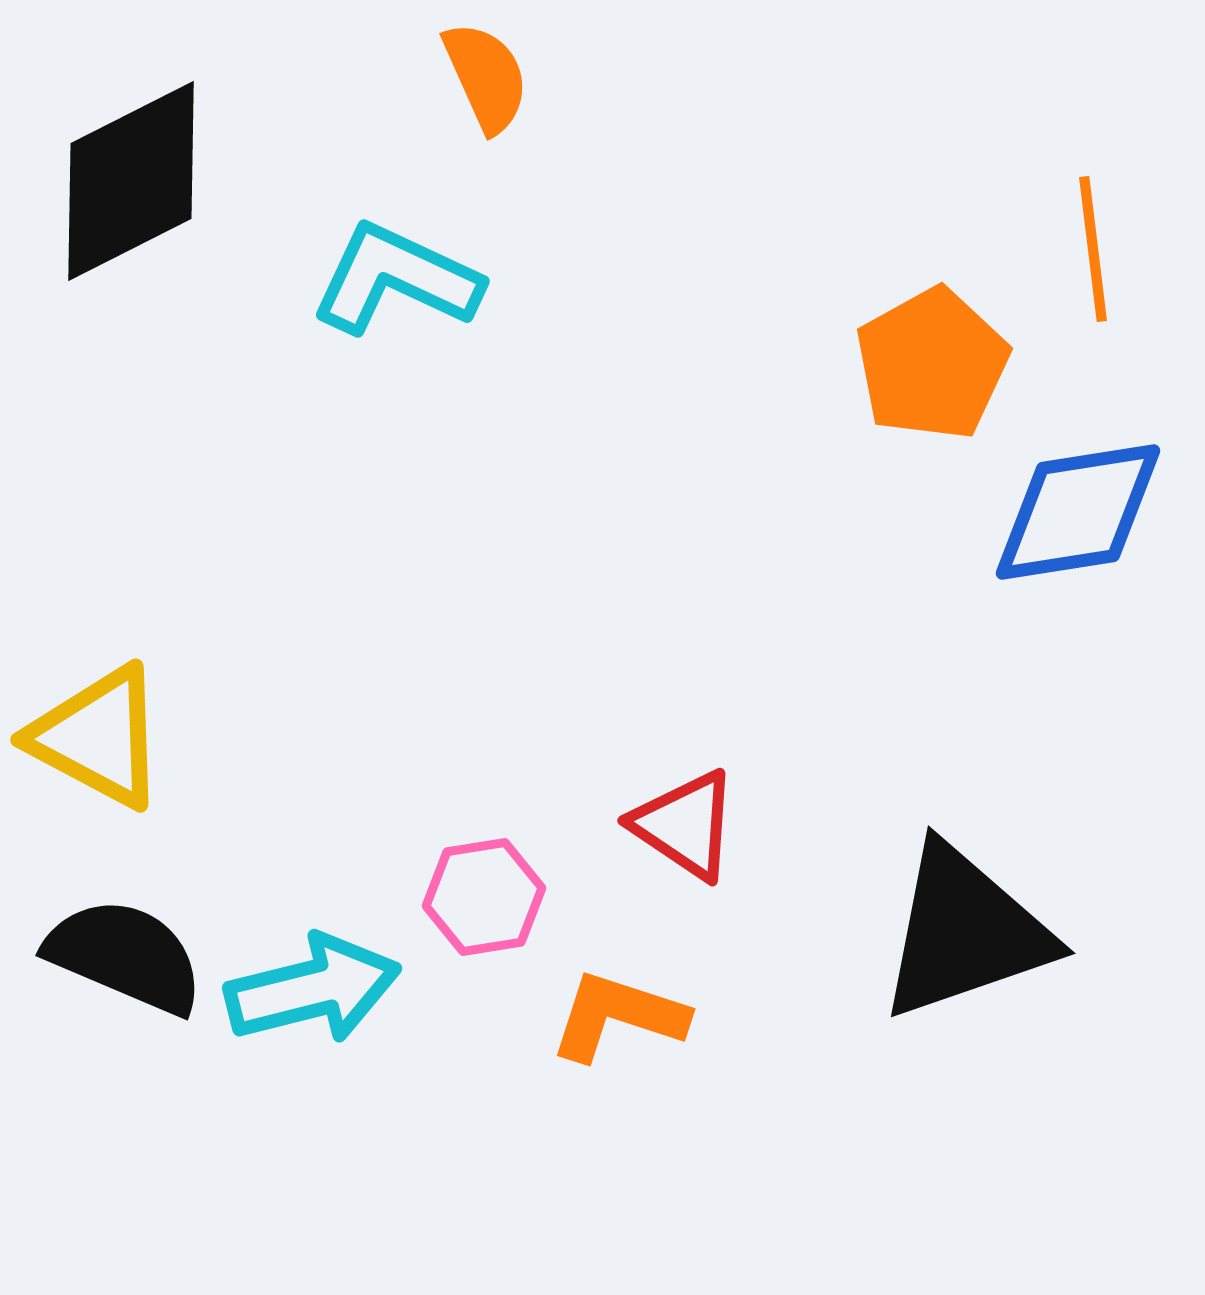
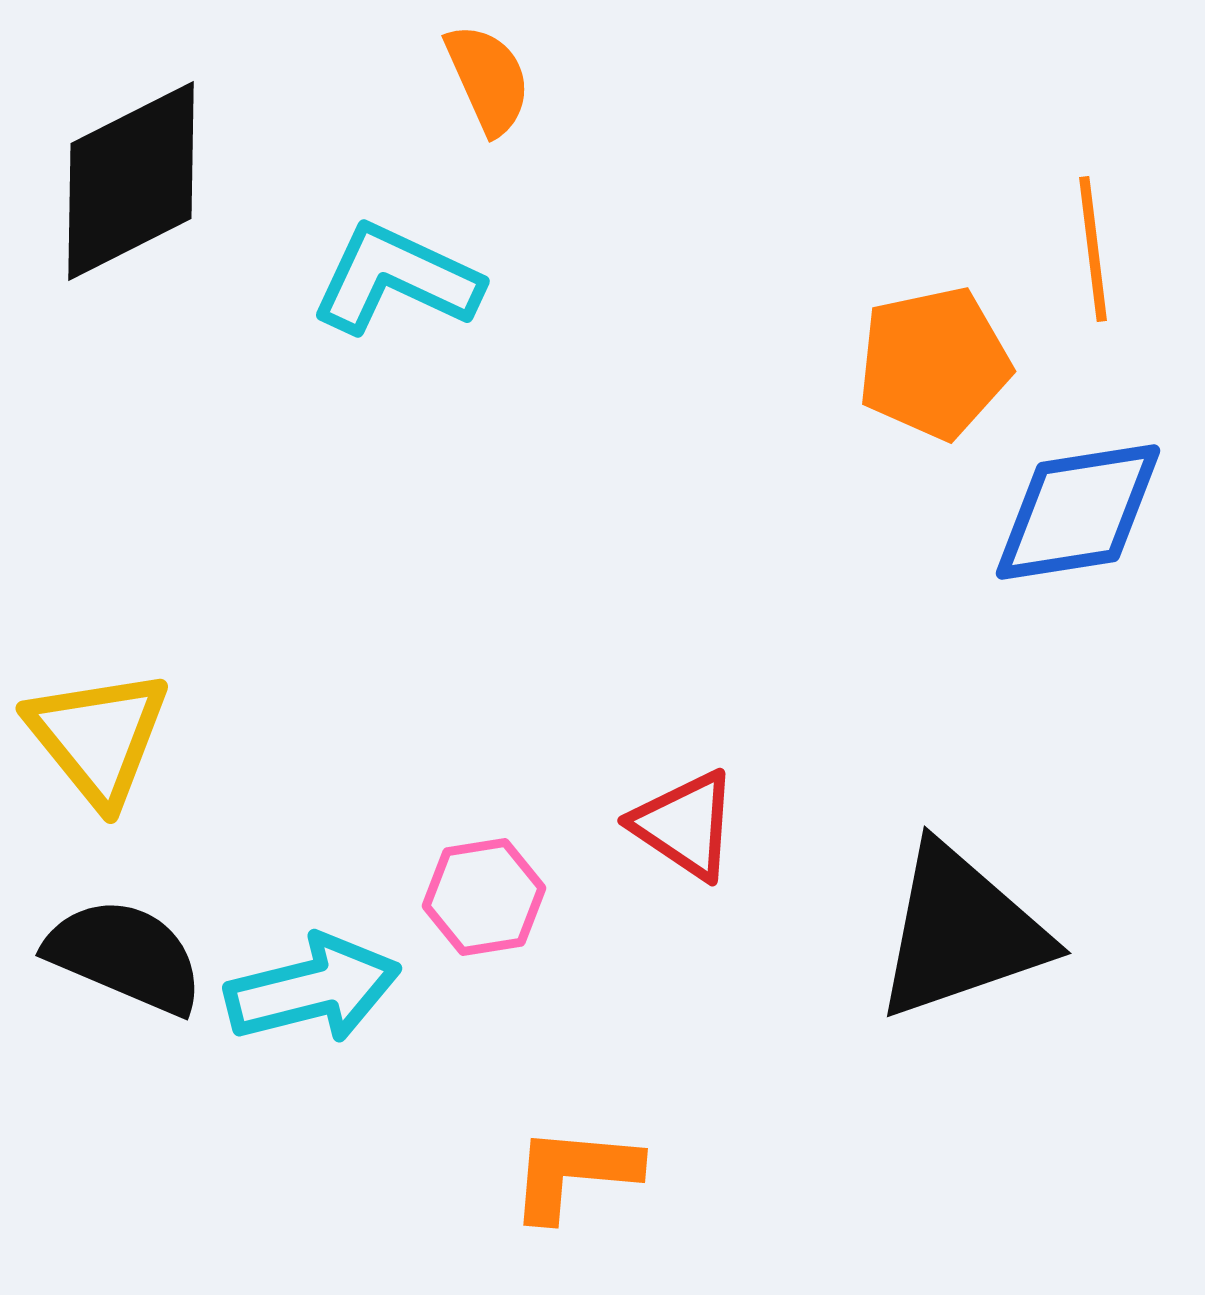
orange semicircle: moved 2 px right, 2 px down
orange pentagon: moved 2 px right, 1 px up; rotated 17 degrees clockwise
yellow triangle: rotated 23 degrees clockwise
black triangle: moved 4 px left
orange L-shape: moved 44 px left, 157 px down; rotated 13 degrees counterclockwise
